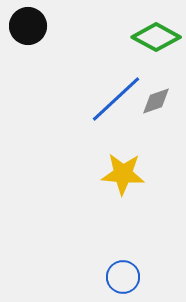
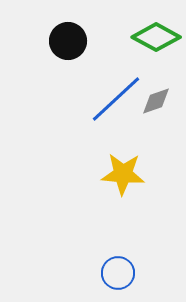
black circle: moved 40 px right, 15 px down
blue circle: moved 5 px left, 4 px up
